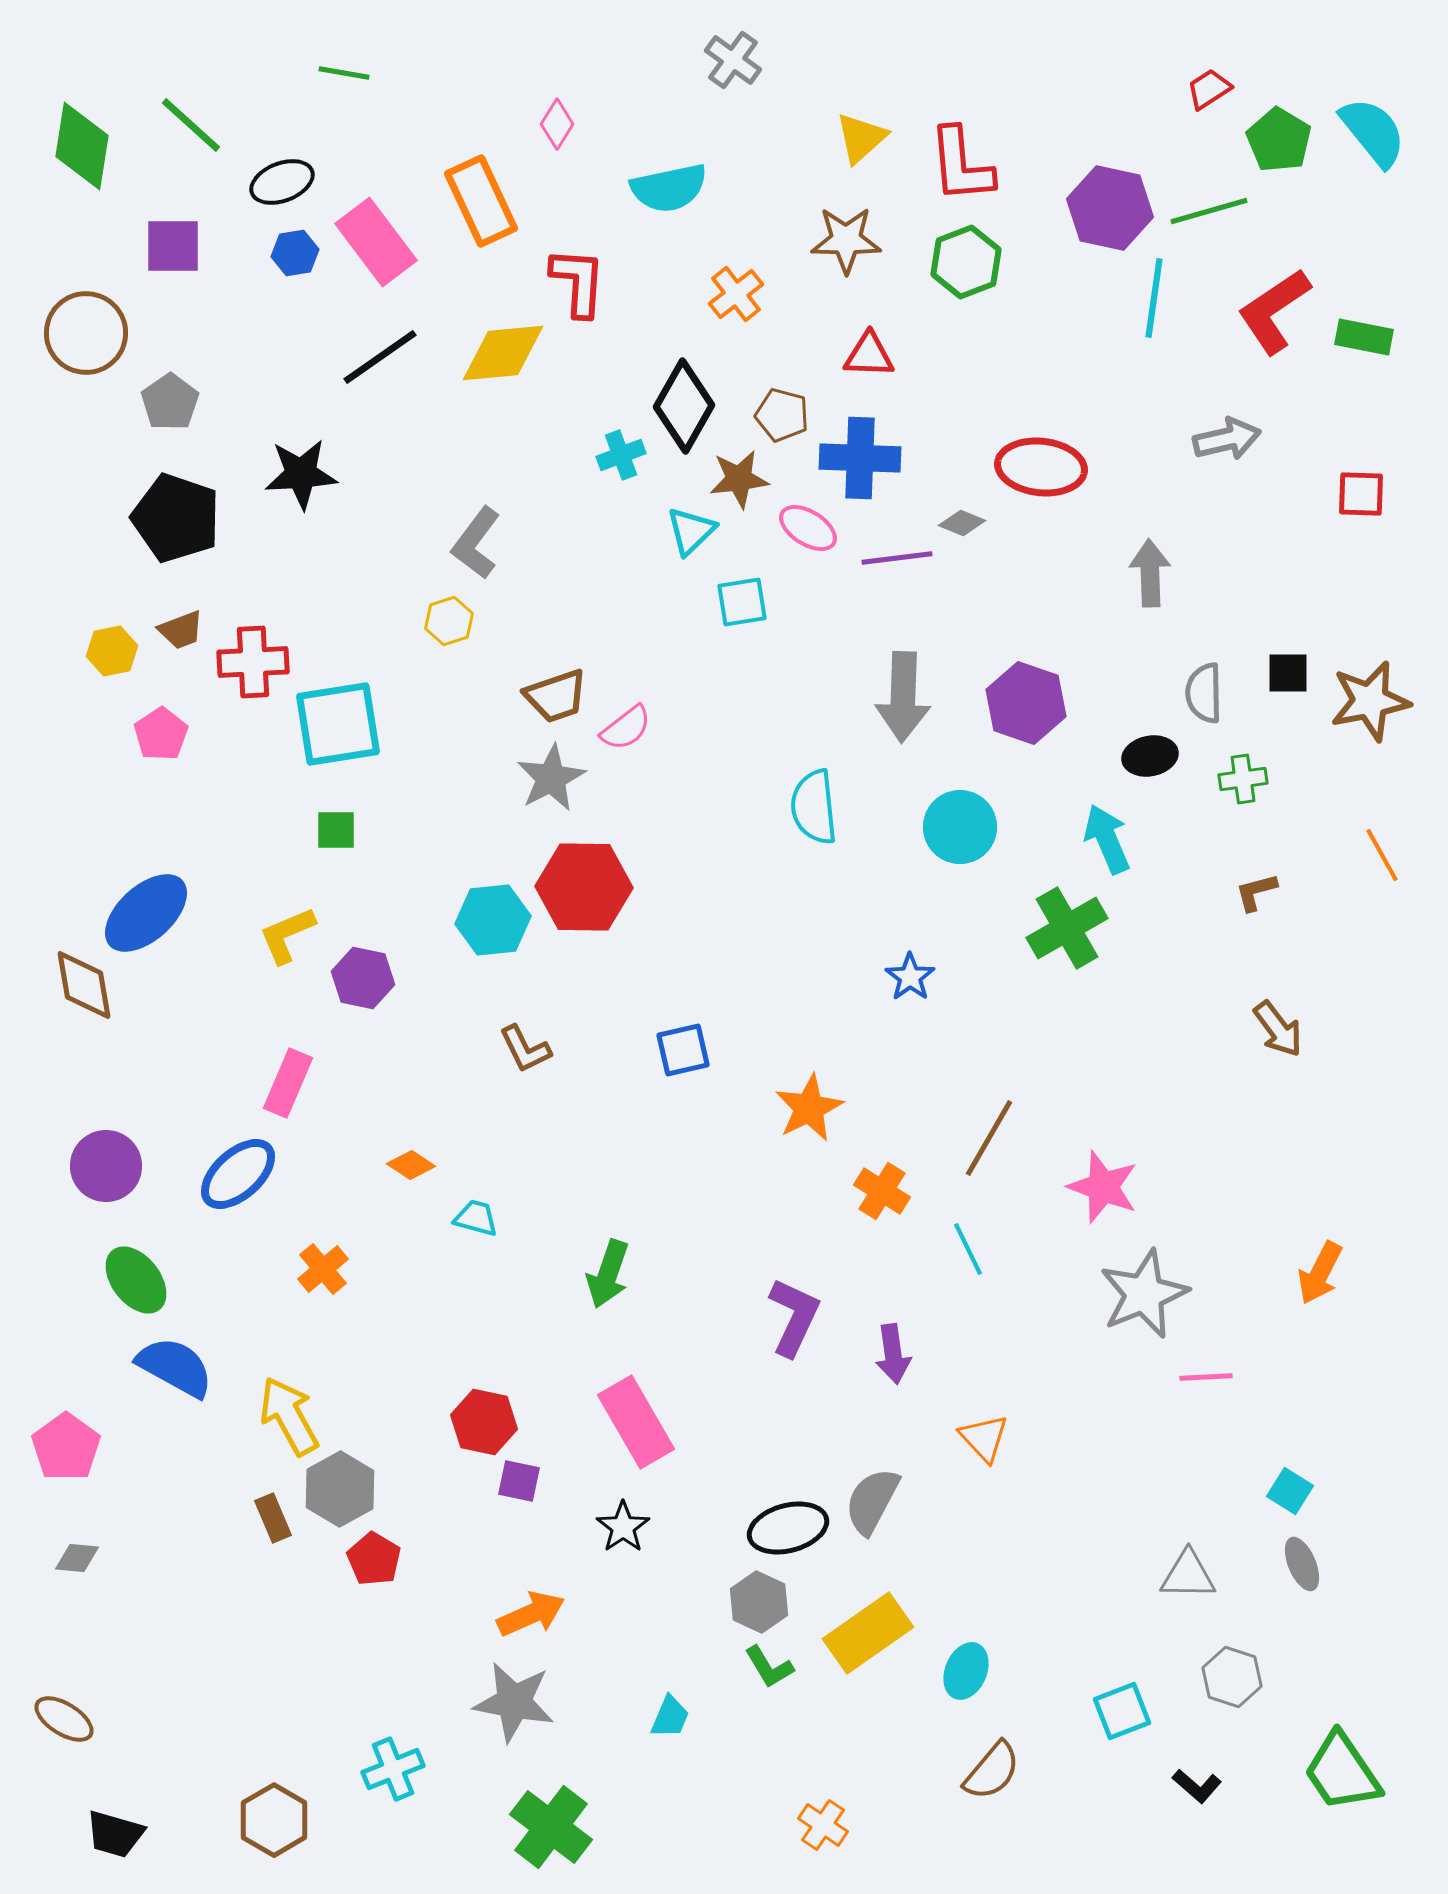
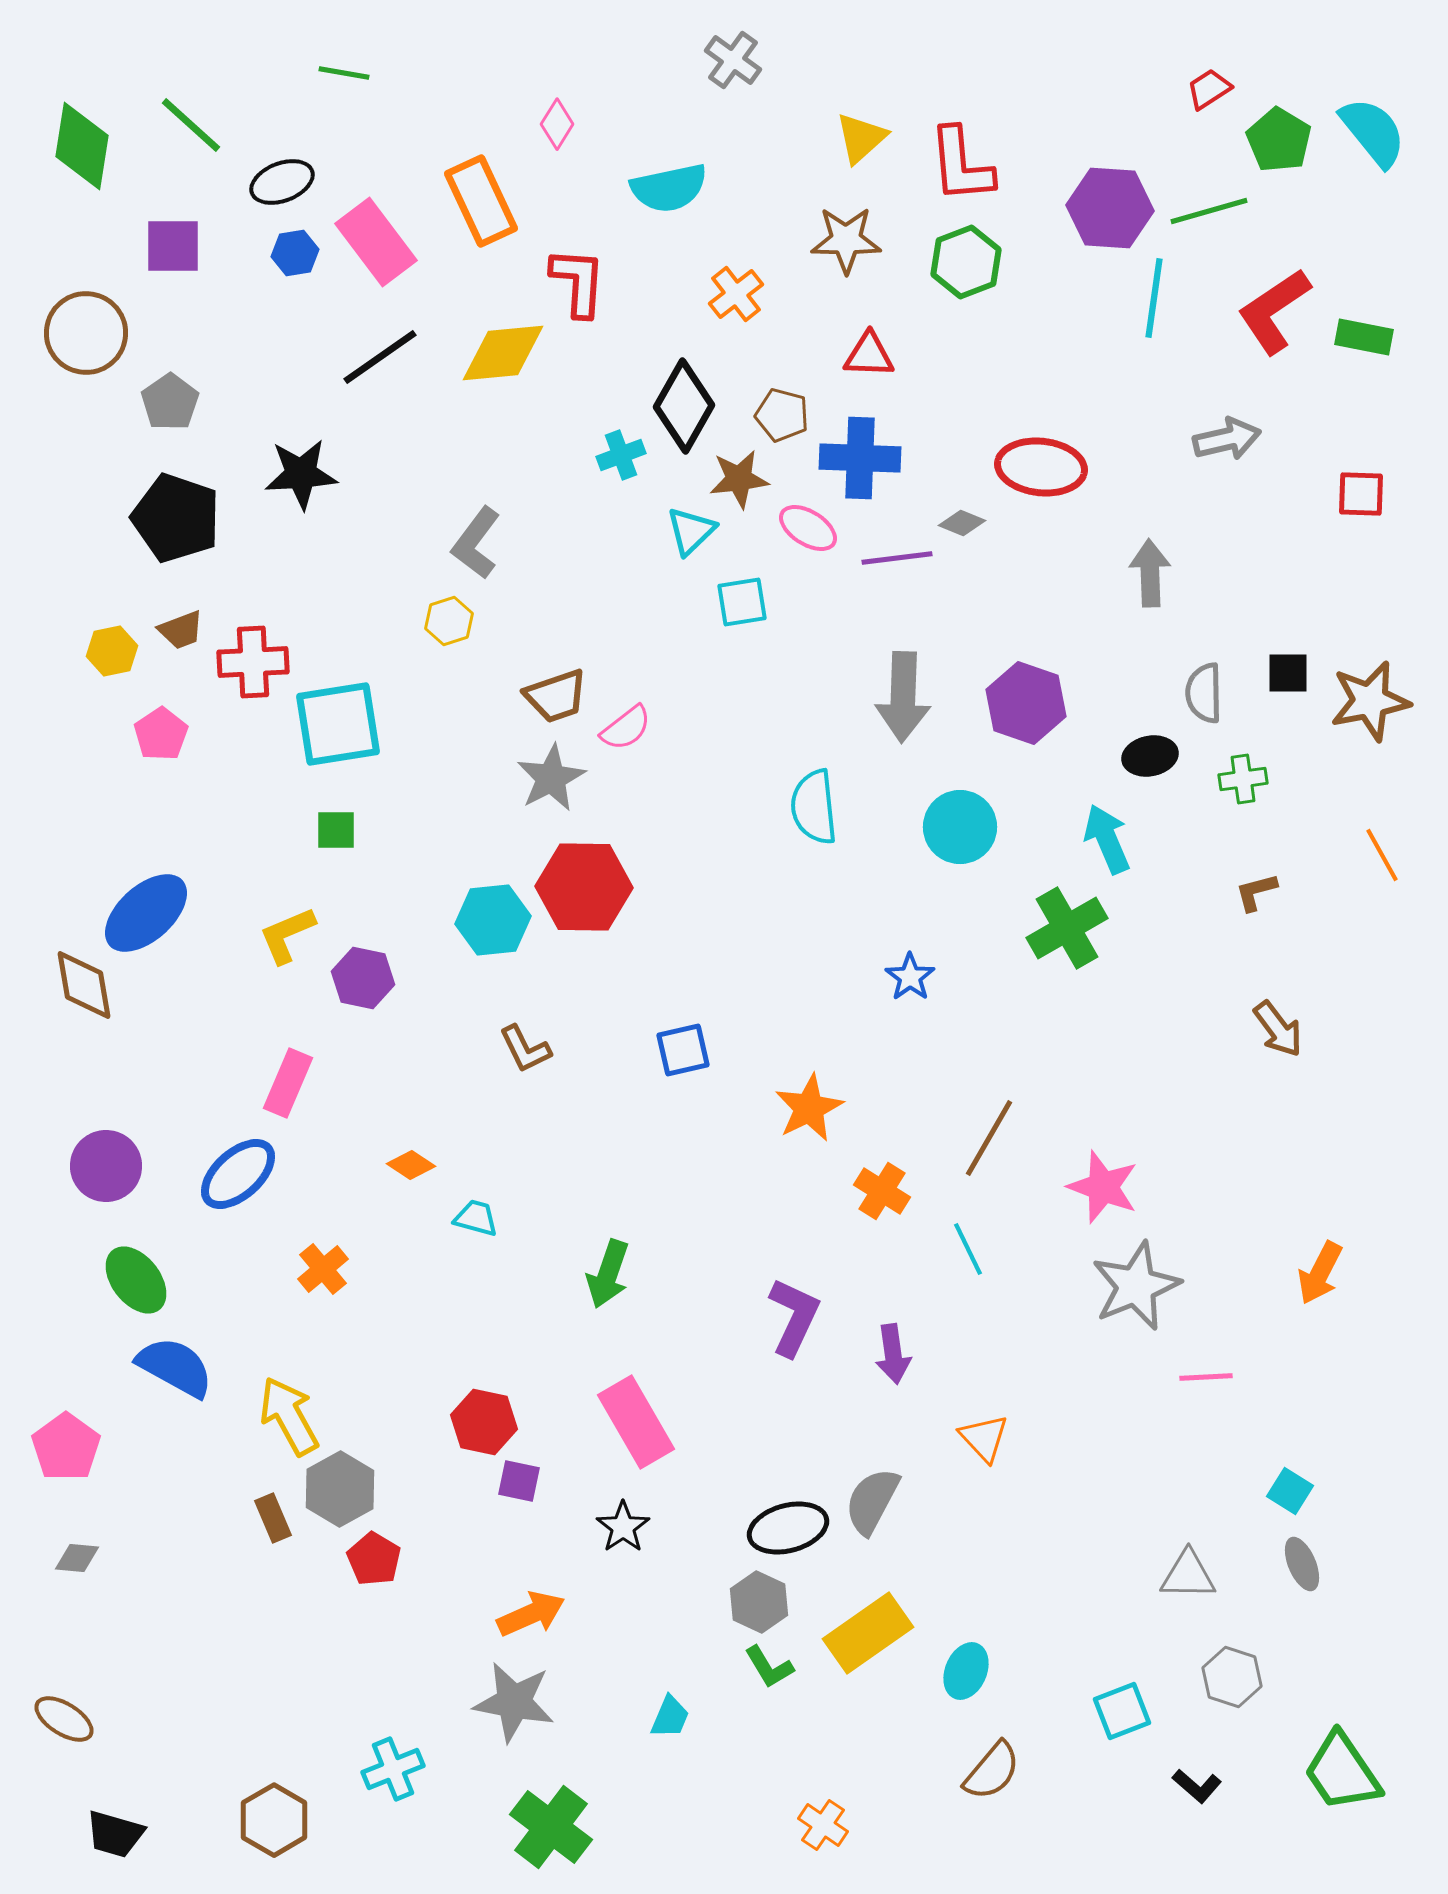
purple hexagon at (1110, 208): rotated 8 degrees counterclockwise
gray star at (1144, 1294): moved 8 px left, 8 px up
